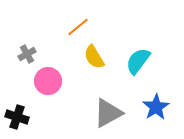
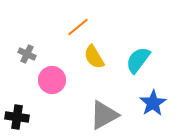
gray cross: rotated 36 degrees counterclockwise
cyan semicircle: moved 1 px up
pink circle: moved 4 px right, 1 px up
blue star: moved 3 px left, 4 px up
gray triangle: moved 4 px left, 2 px down
black cross: rotated 10 degrees counterclockwise
